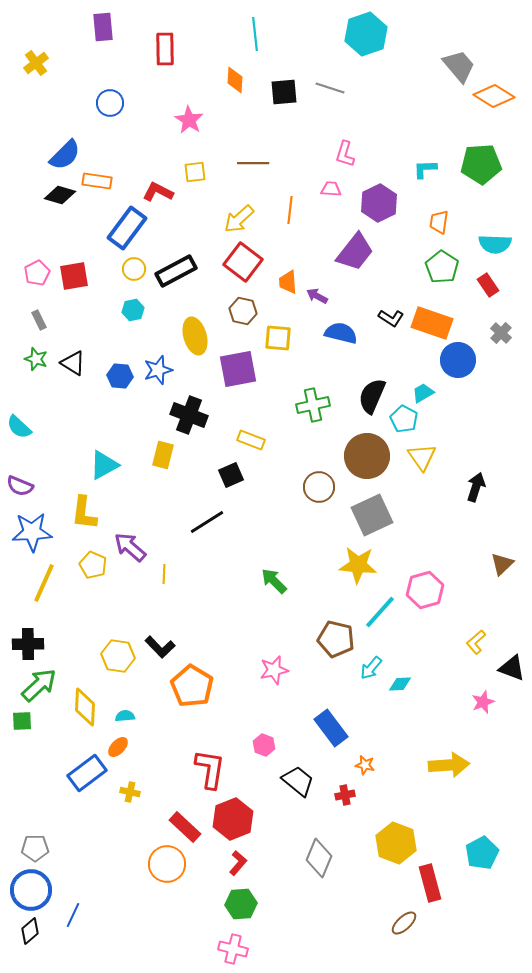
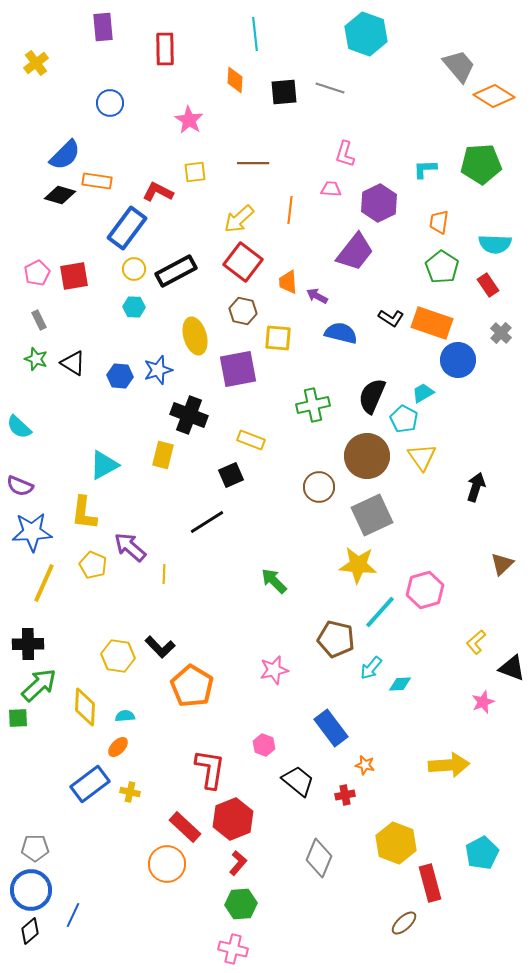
cyan hexagon at (366, 34): rotated 21 degrees counterclockwise
cyan hexagon at (133, 310): moved 1 px right, 3 px up; rotated 15 degrees clockwise
green square at (22, 721): moved 4 px left, 3 px up
blue rectangle at (87, 773): moved 3 px right, 11 px down
